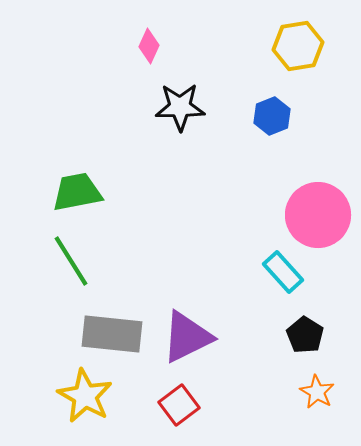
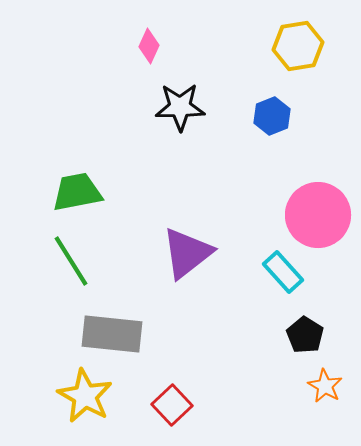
purple triangle: moved 84 px up; rotated 12 degrees counterclockwise
orange star: moved 8 px right, 6 px up
red square: moved 7 px left; rotated 6 degrees counterclockwise
